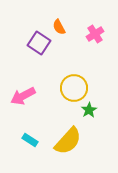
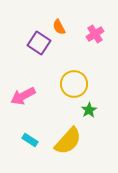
yellow circle: moved 4 px up
